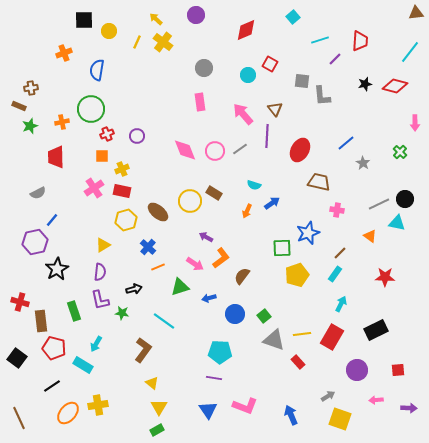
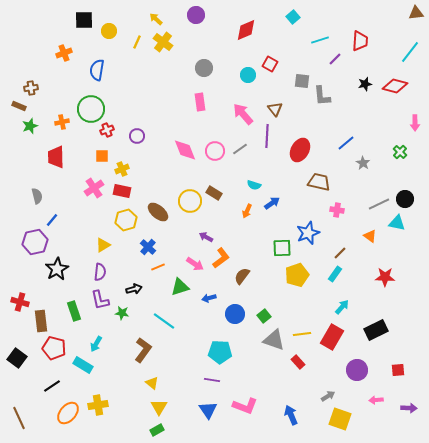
red cross at (107, 134): moved 4 px up
gray semicircle at (38, 193): moved 1 px left, 3 px down; rotated 77 degrees counterclockwise
cyan arrow at (341, 304): moved 1 px right, 3 px down; rotated 14 degrees clockwise
purple line at (214, 378): moved 2 px left, 2 px down
